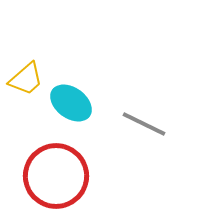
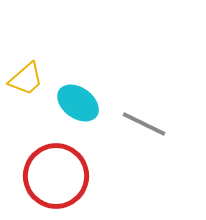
cyan ellipse: moved 7 px right
